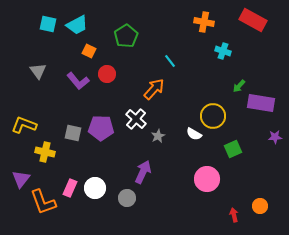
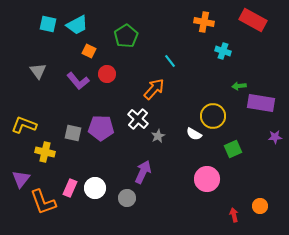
green arrow: rotated 40 degrees clockwise
white cross: moved 2 px right
